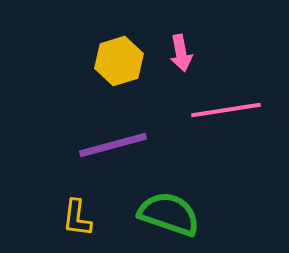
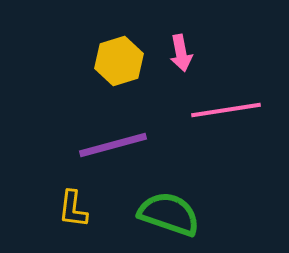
yellow L-shape: moved 4 px left, 9 px up
